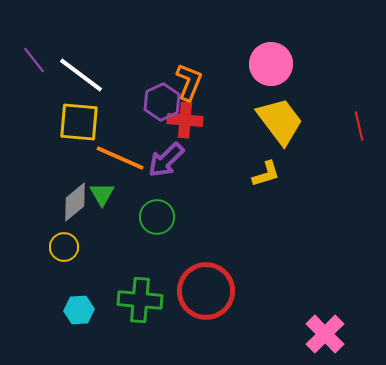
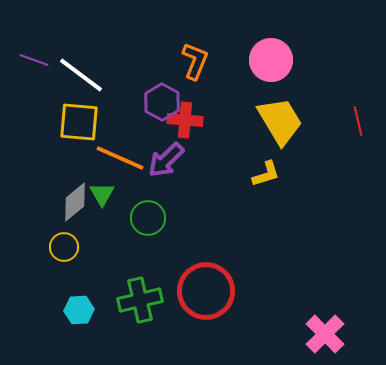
purple line: rotated 32 degrees counterclockwise
pink circle: moved 4 px up
orange L-shape: moved 6 px right, 21 px up
purple hexagon: rotated 6 degrees counterclockwise
yellow trapezoid: rotated 6 degrees clockwise
red line: moved 1 px left, 5 px up
green circle: moved 9 px left, 1 px down
green cross: rotated 18 degrees counterclockwise
